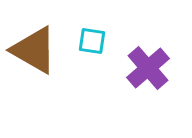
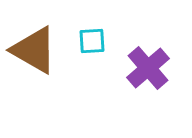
cyan square: rotated 12 degrees counterclockwise
